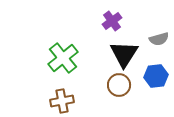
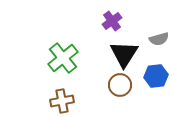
brown circle: moved 1 px right
